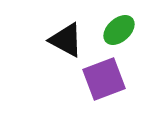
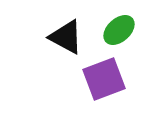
black triangle: moved 3 px up
